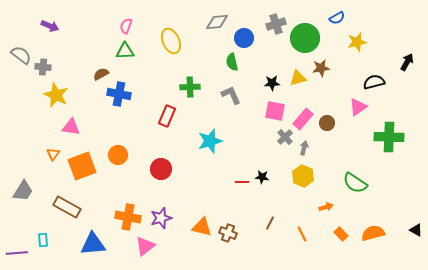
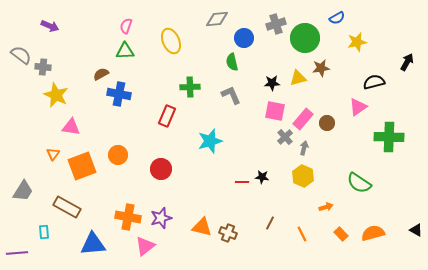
gray diamond at (217, 22): moved 3 px up
green semicircle at (355, 183): moved 4 px right
cyan rectangle at (43, 240): moved 1 px right, 8 px up
